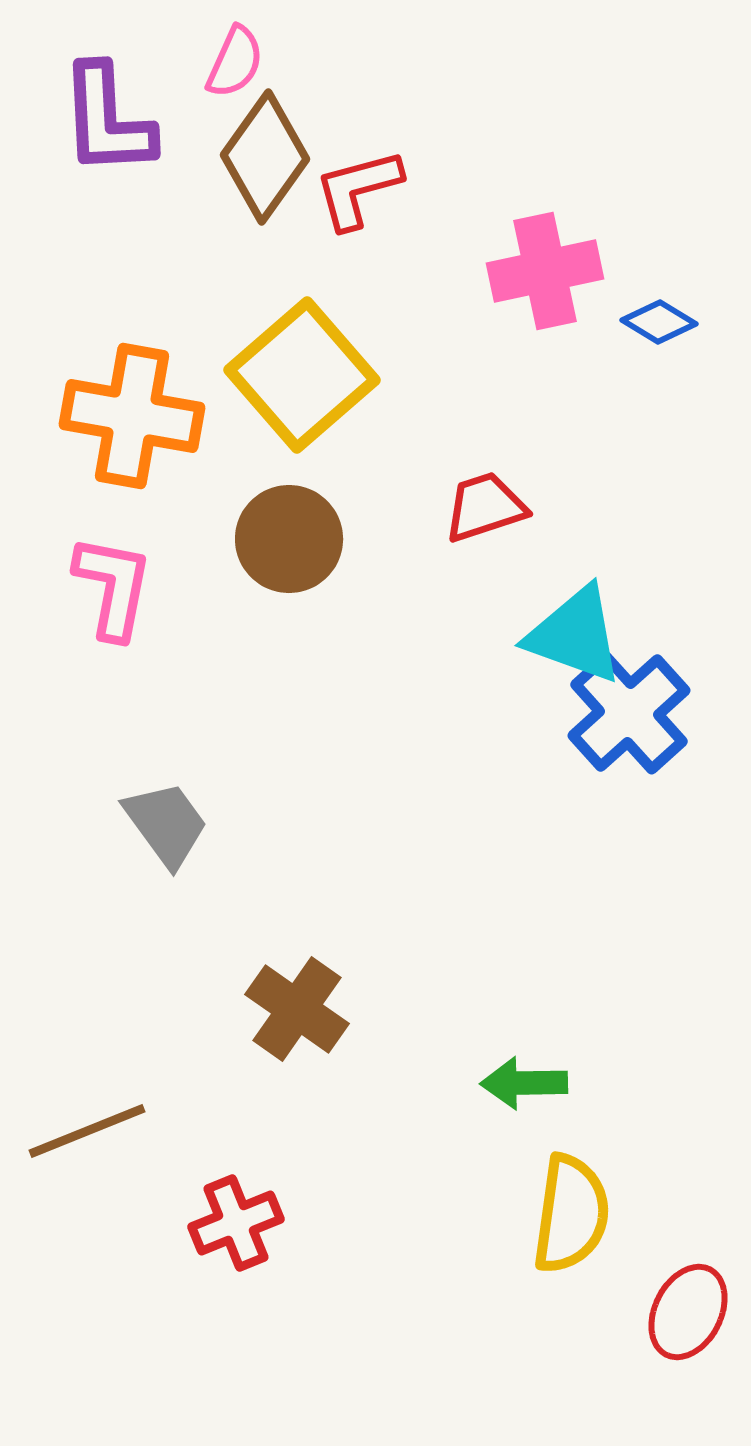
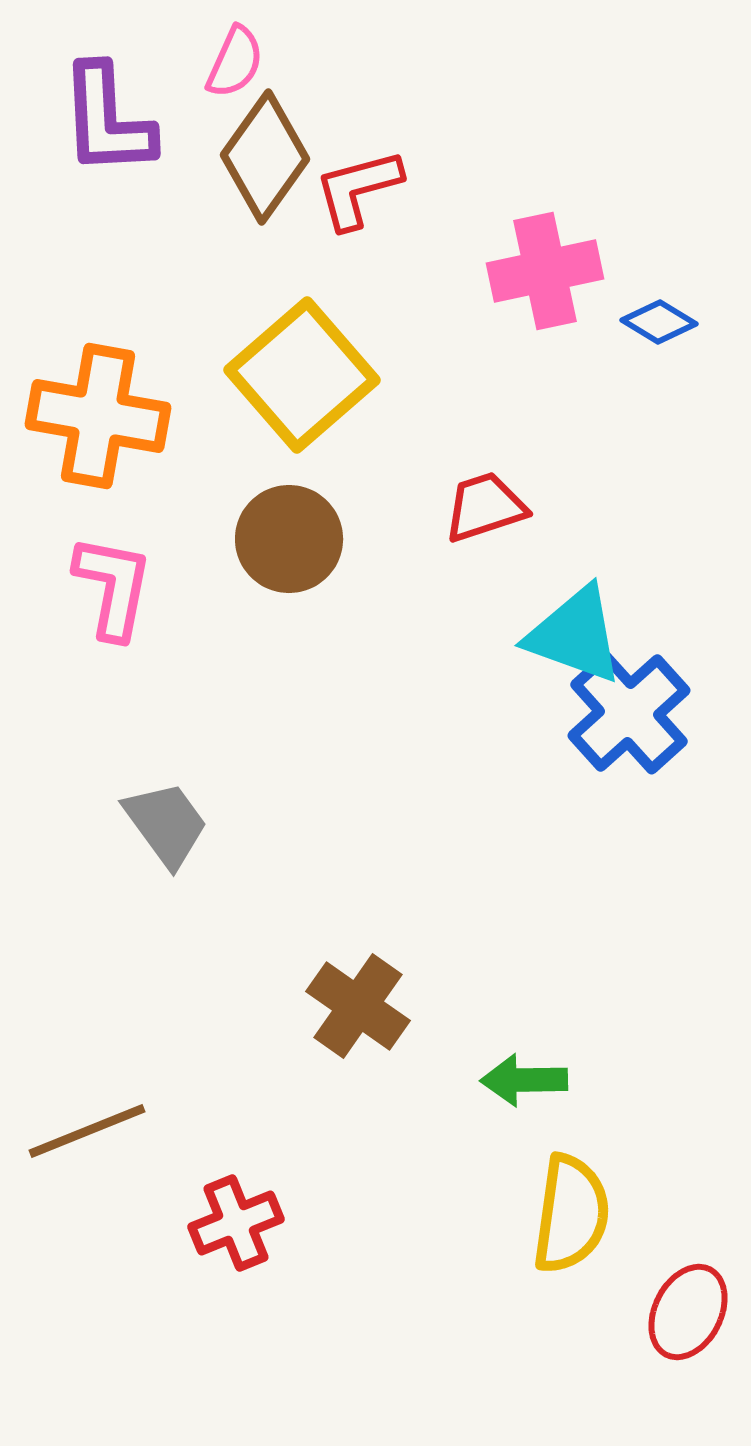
orange cross: moved 34 px left
brown cross: moved 61 px right, 3 px up
green arrow: moved 3 px up
